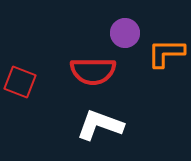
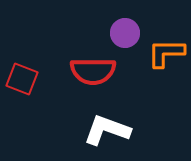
red square: moved 2 px right, 3 px up
white L-shape: moved 7 px right, 5 px down
